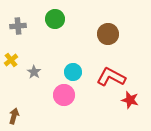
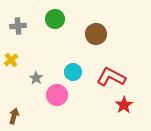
brown circle: moved 12 px left
gray star: moved 2 px right, 6 px down
pink circle: moved 7 px left
red star: moved 6 px left, 5 px down; rotated 24 degrees clockwise
